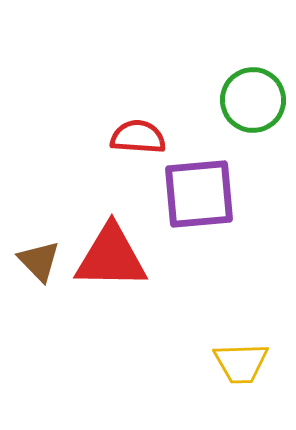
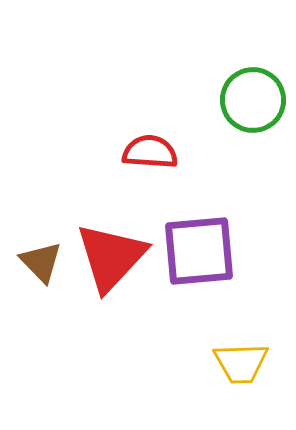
red semicircle: moved 12 px right, 15 px down
purple square: moved 57 px down
red triangle: rotated 48 degrees counterclockwise
brown triangle: moved 2 px right, 1 px down
